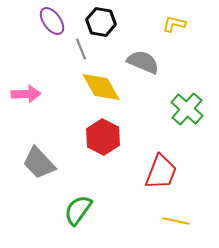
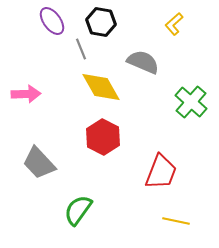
yellow L-shape: rotated 55 degrees counterclockwise
green cross: moved 4 px right, 7 px up
